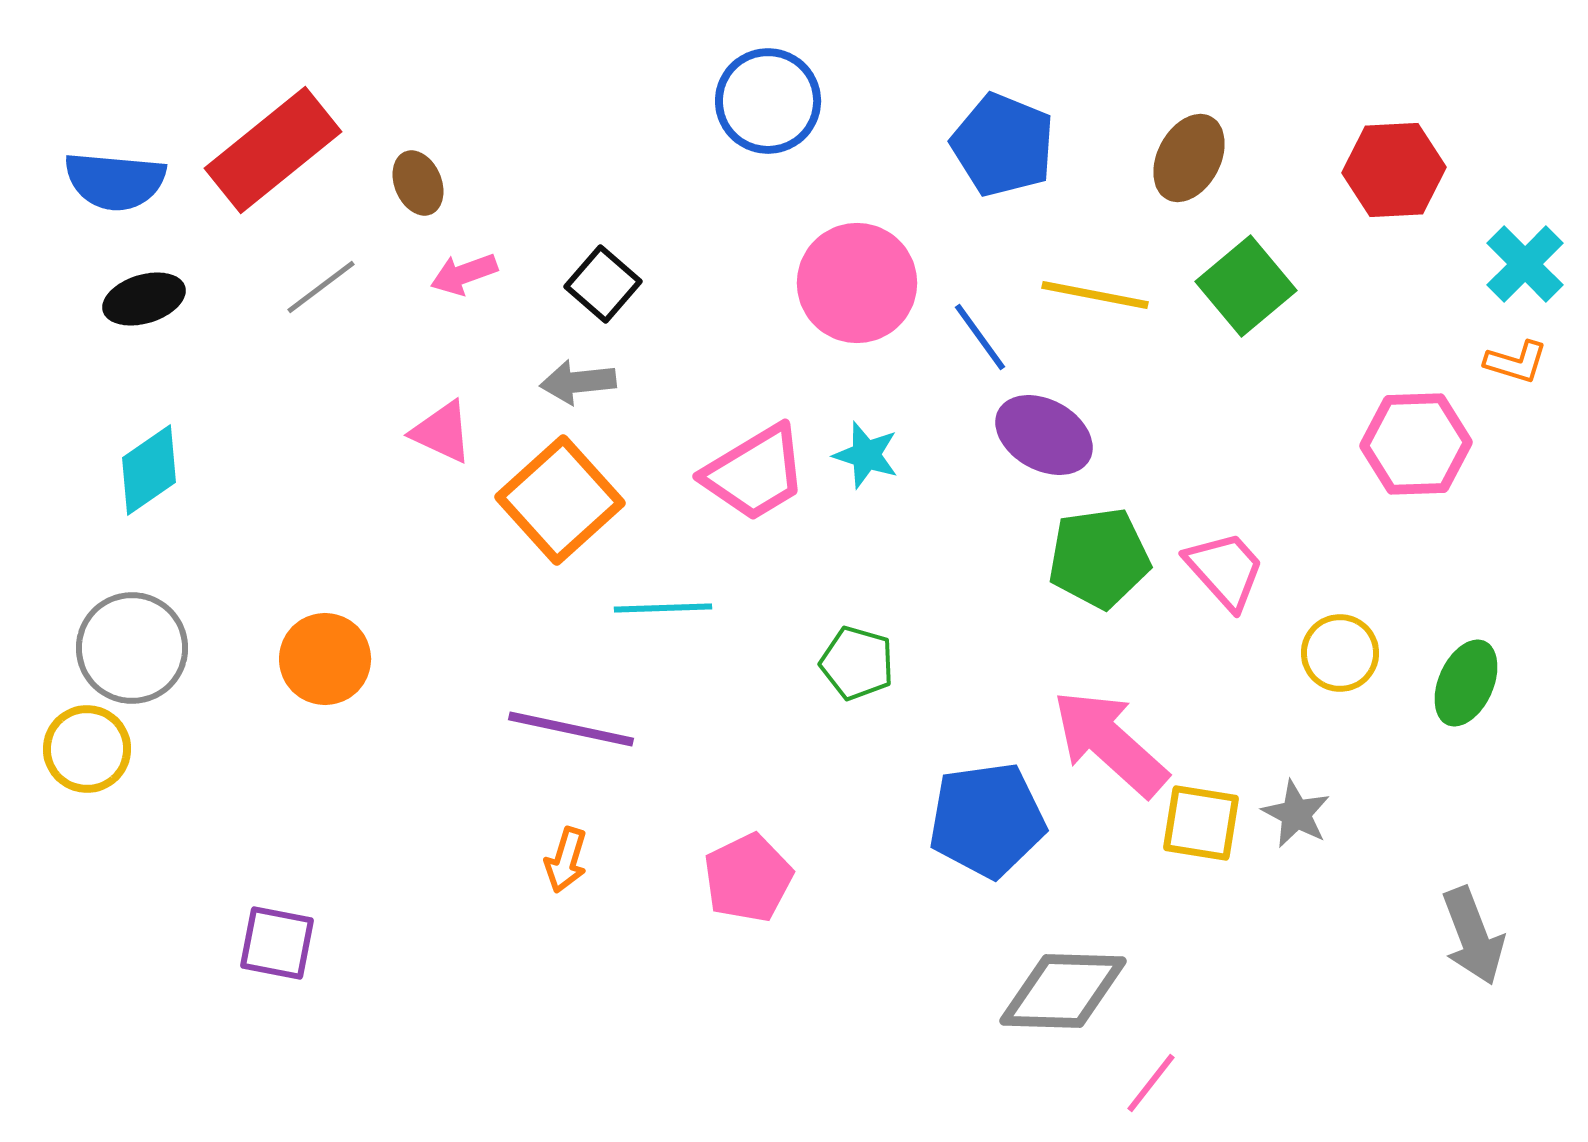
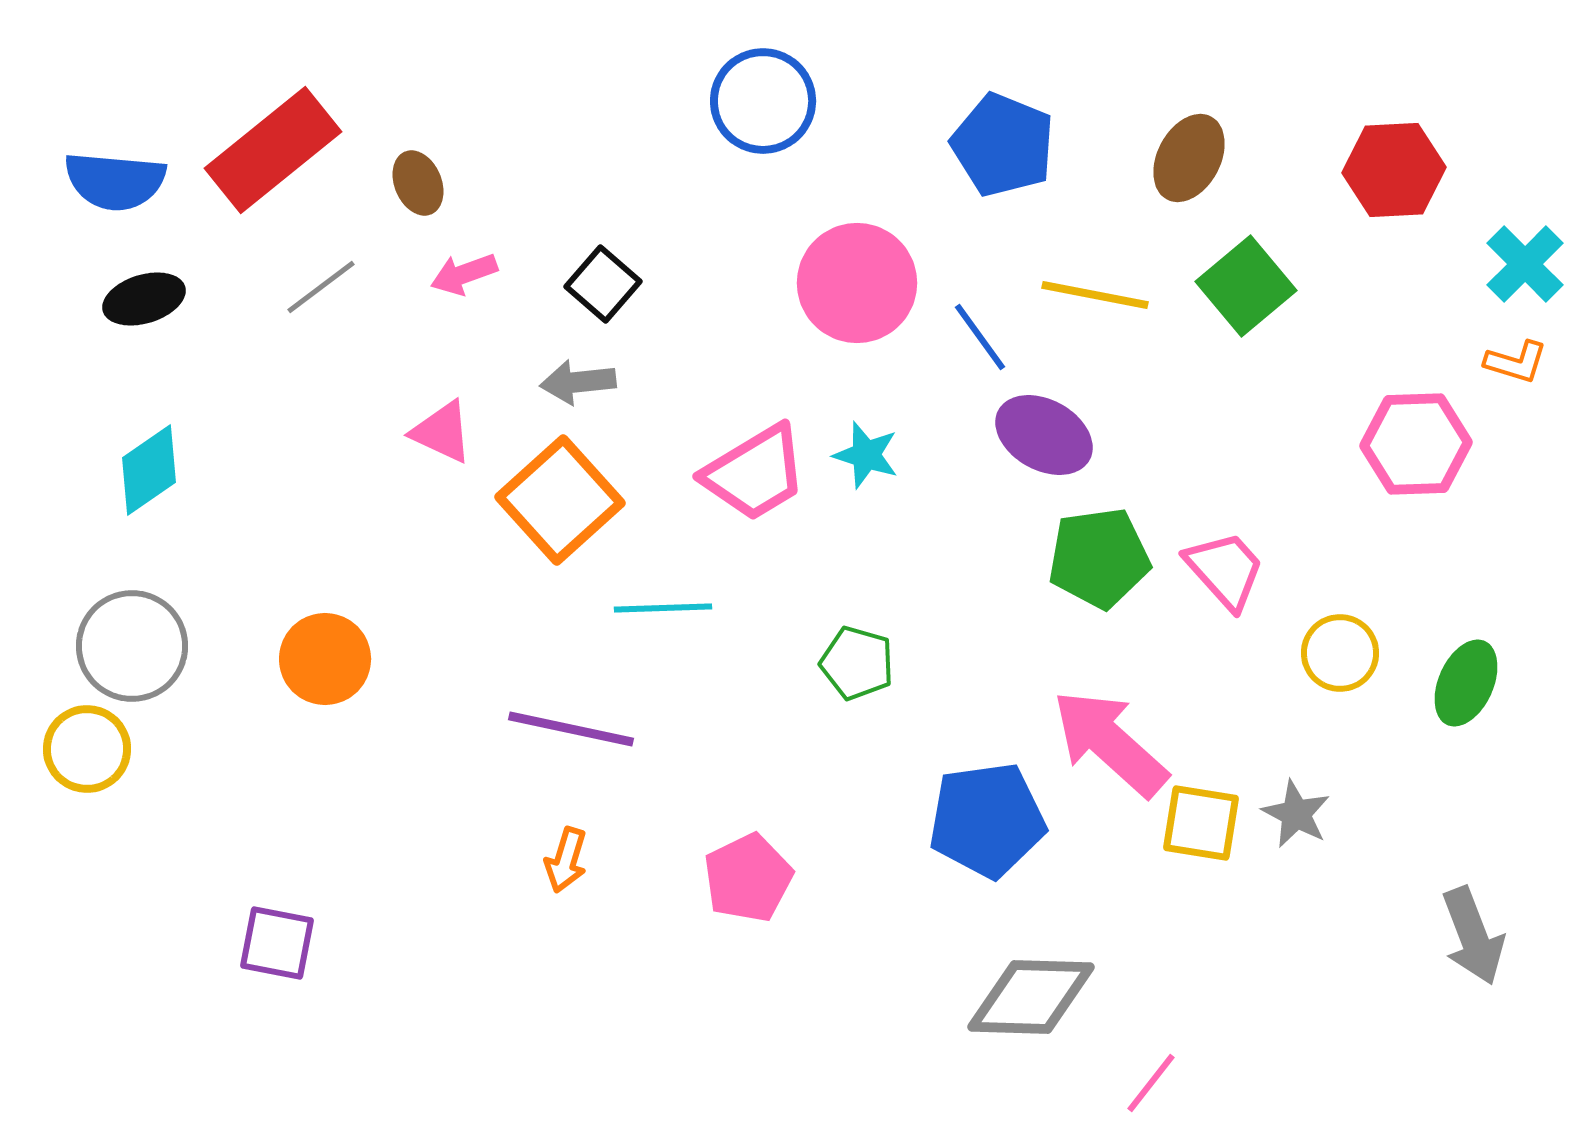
blue circle at (768, 101): moved 5 px left
gray circle at (132, 648): moved 2 px up
gray diamond at (1063, 991): moved 32 px left, 6 px down
